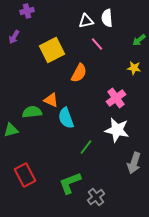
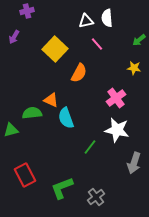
yellow square: moved 3 px right, 1 px up; rotated 20 degrees counterclockwise
green semicircle: moved 1 px down
green line: moved 4 px right
green L-shape: moved 8 px left, 5 px down
